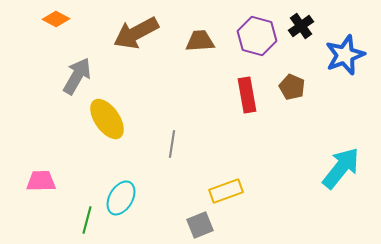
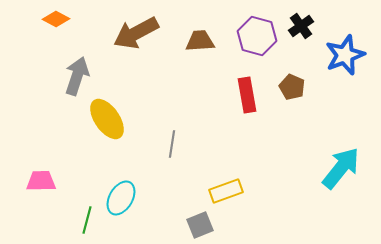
gray arrow: rotated 12 degrees counterclockwise
